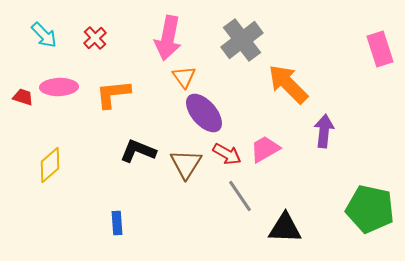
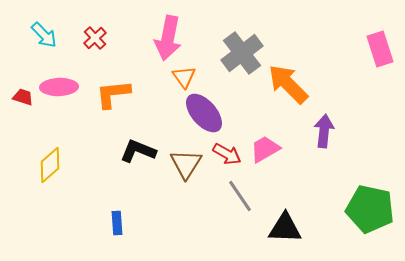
gray cross: moved 13 px down
